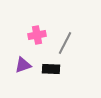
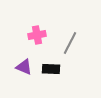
gray line: moved 5 px right
purple triangle: moved 1 px right, 2 px down; rotated 42 degrees clockwise
